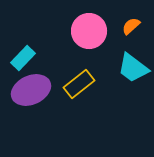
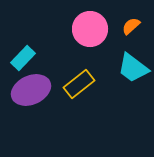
pink circle: moved 1 px right, 2 px up
